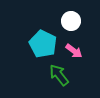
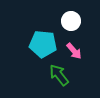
cyan pentagon: rotated 20 degrees counterclockwise
pink arrow: rotated 12 degrees clockwise
